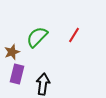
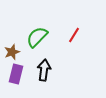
purple rectangle: moved 1 px left
black arrow: moved 1 px right, 14 px up
